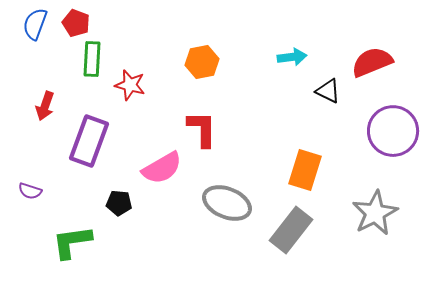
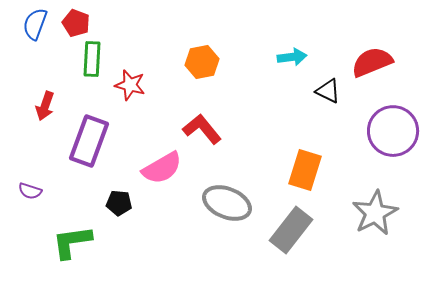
red L-shape: rotated 39 degrees counterclockwise
